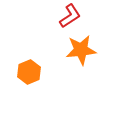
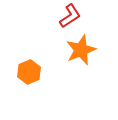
orange star: rotated 16 degrees counterclockwise
